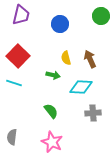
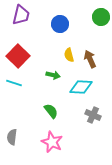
green circle: moved 1 px down
yellow semicircle: moved 3 px right, 3 px up
gray cross: moved 2 px down; rotated 28 degrees clockwise
